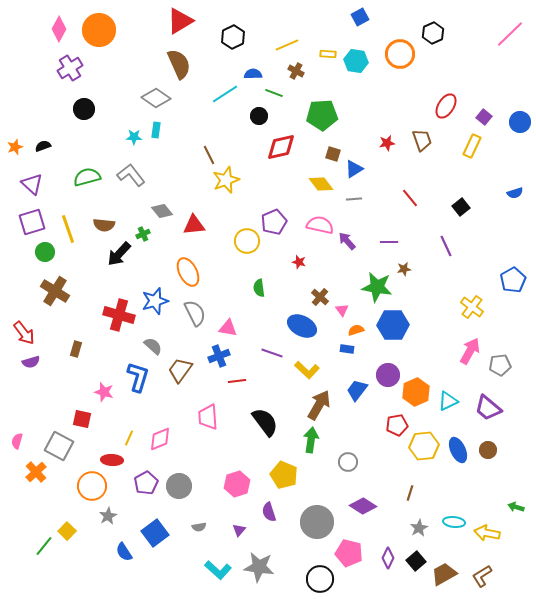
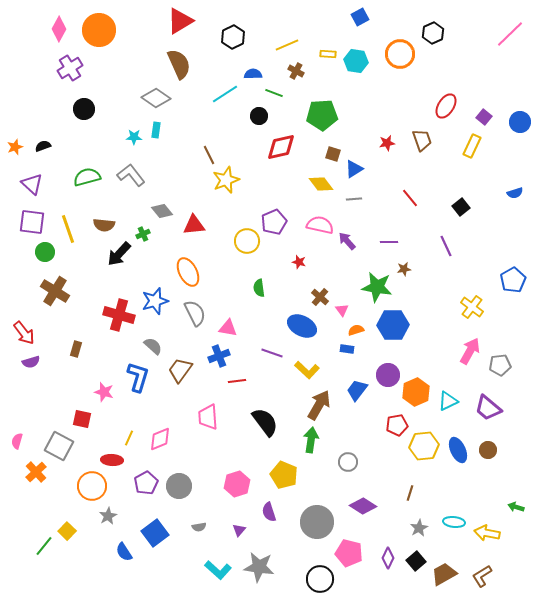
purple square at (32, 222): rotated 24 degrees clockwise
